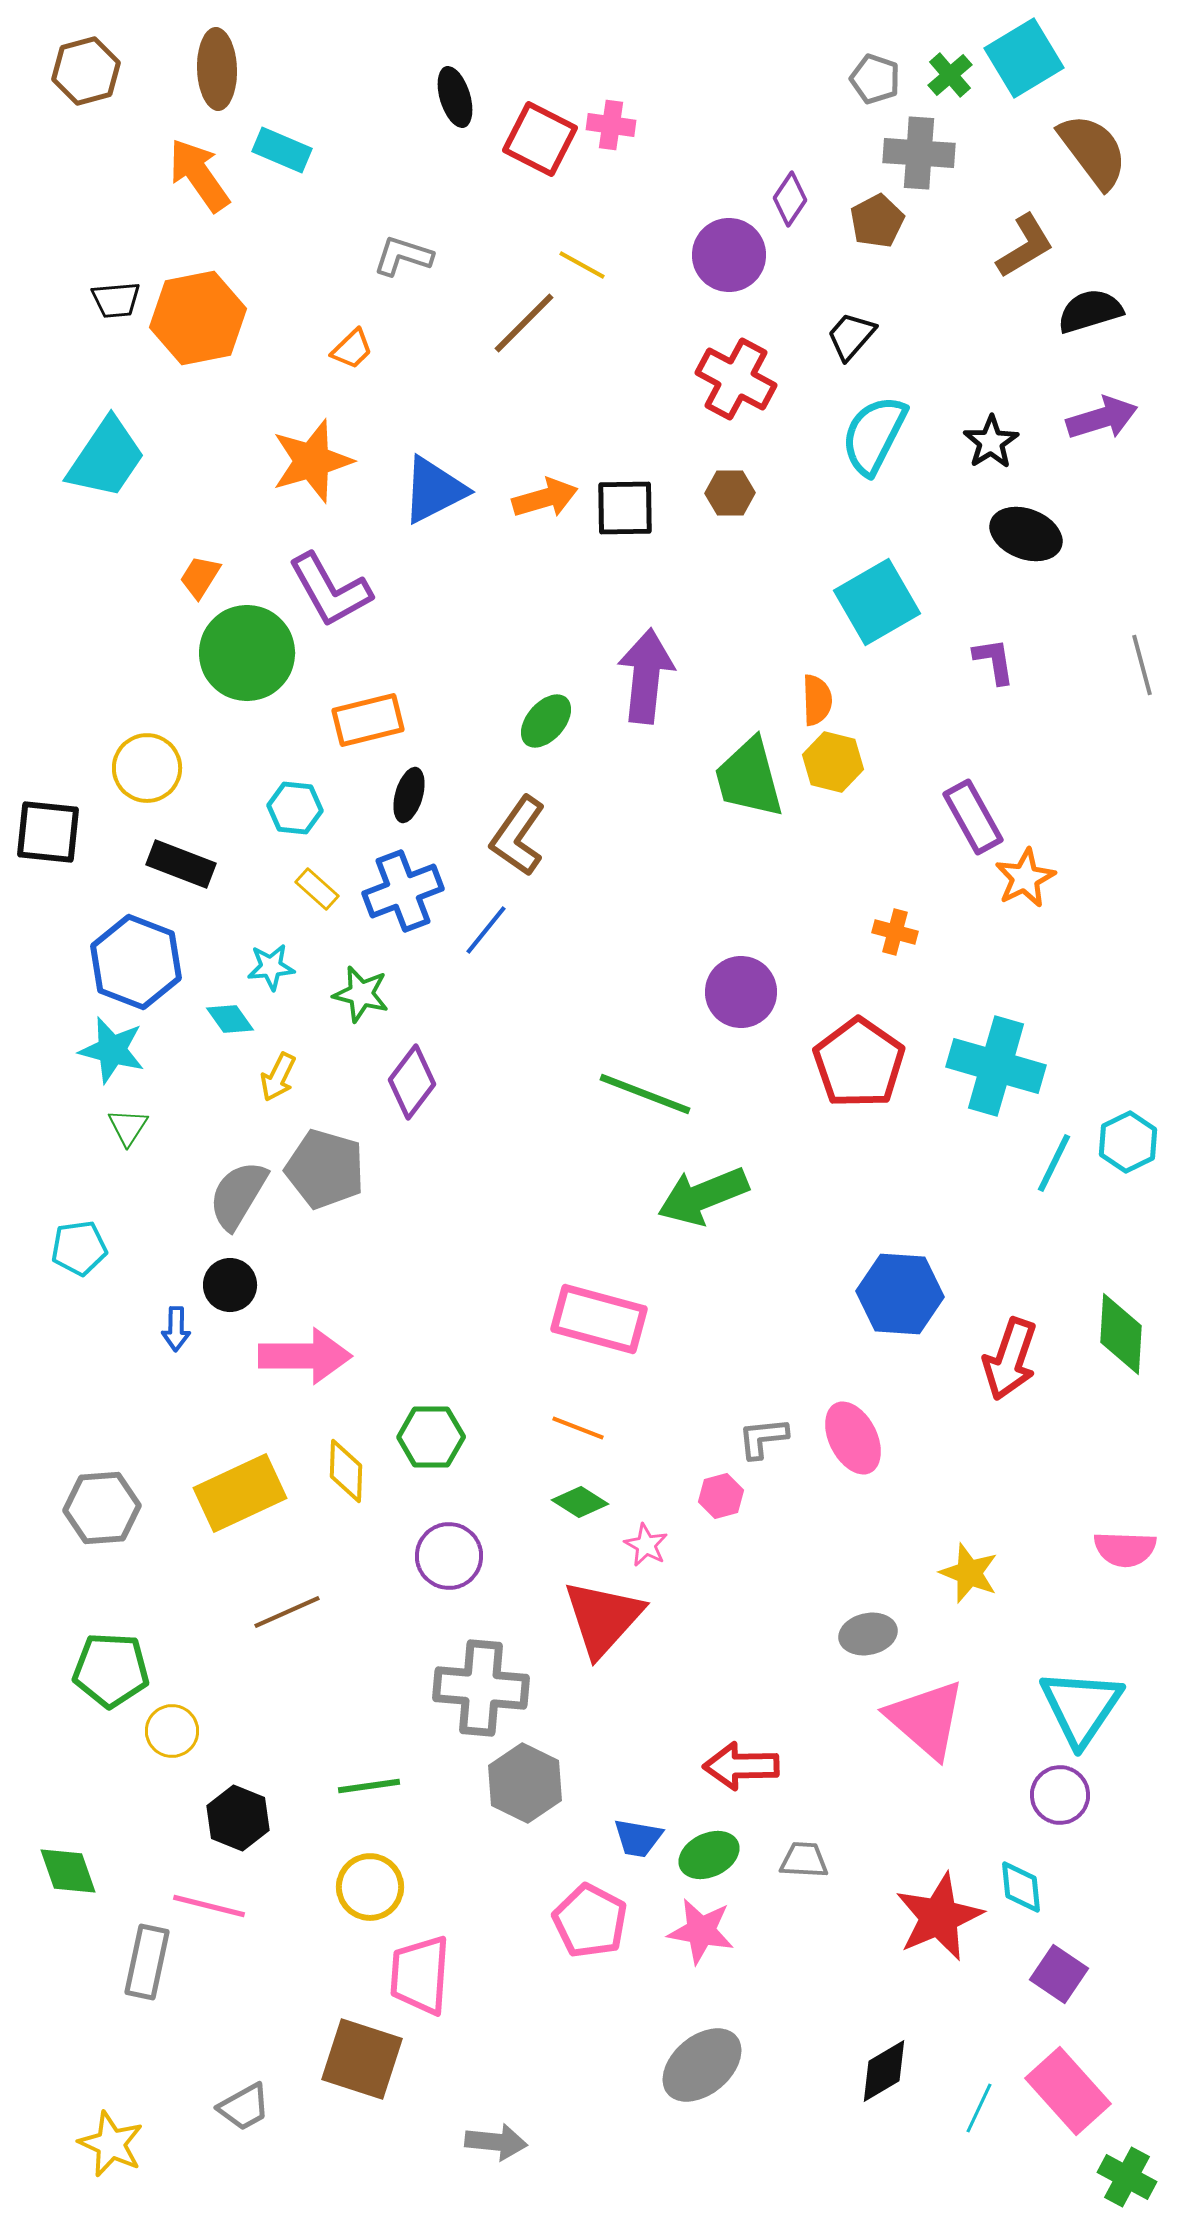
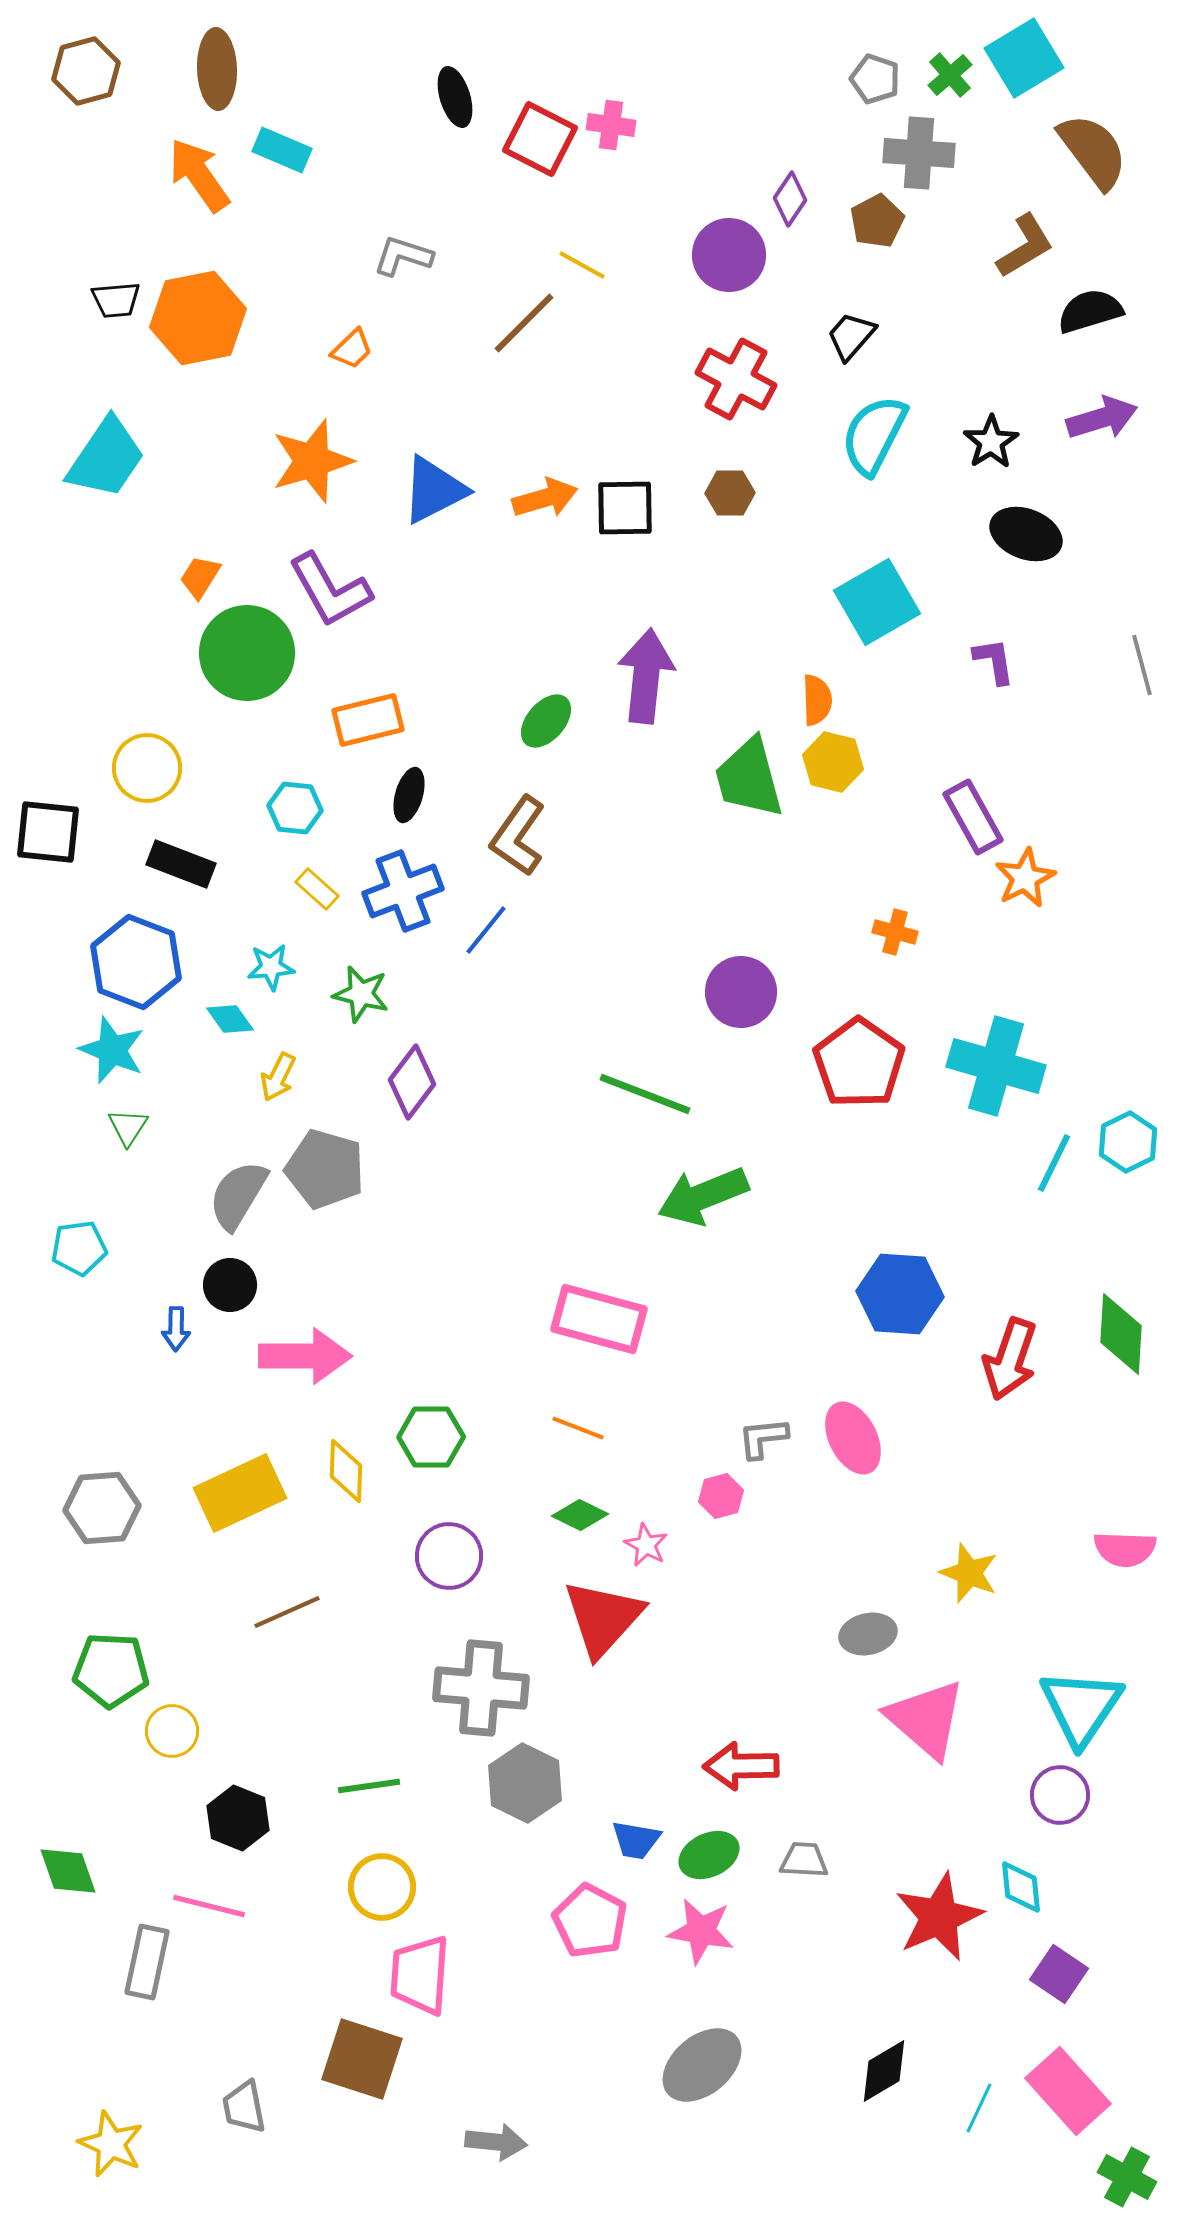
cyan star at (112, 1050): rotated 8 degrees clockwise
green diamond at (580, 1502): moved 13 px down; rotated 6 degrees counterclockwise
blue trapezoid at (638, 1838): moved 2 px left, 2 px down
yellow circle at (370, 1887): moved 12 px right
gray trapezoid at (244, 2107): rotated 108 degrees clockwise
